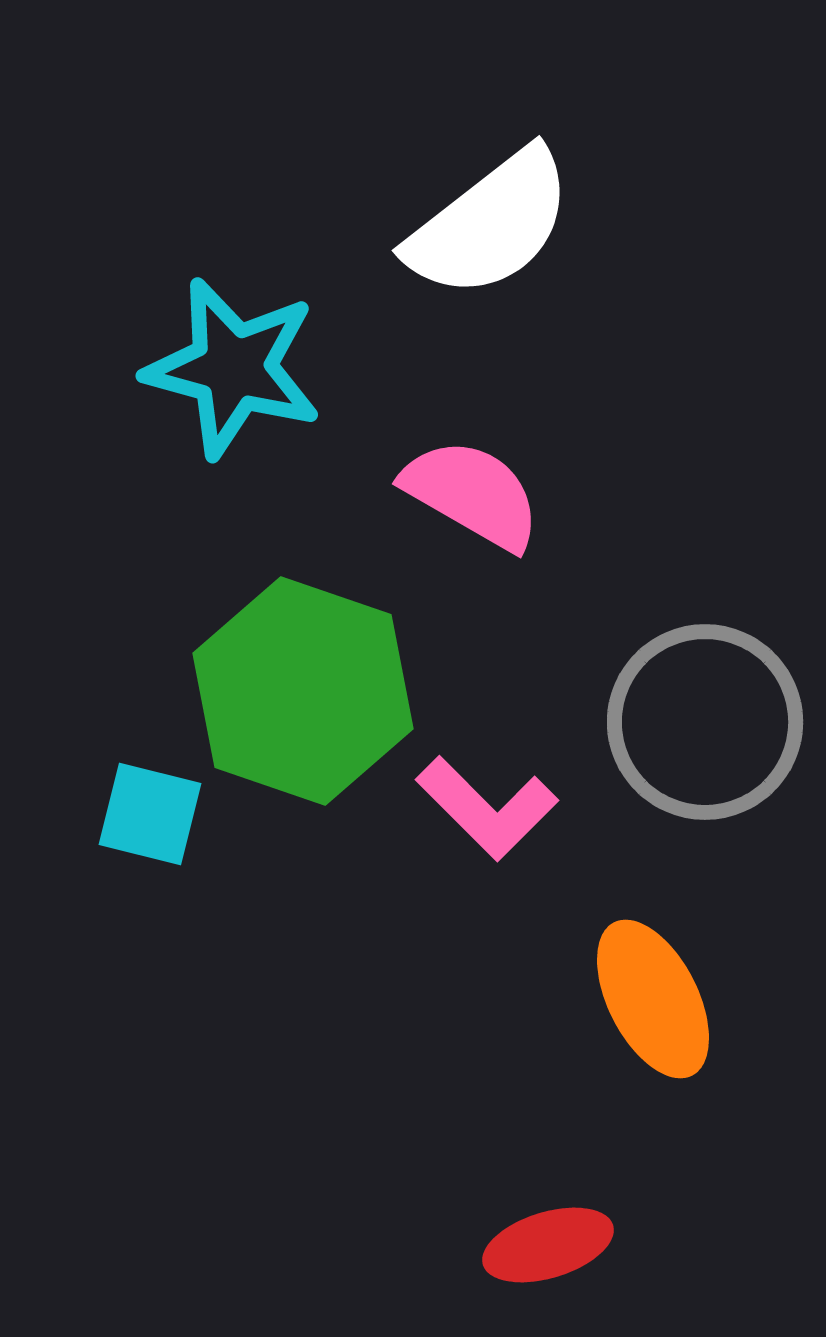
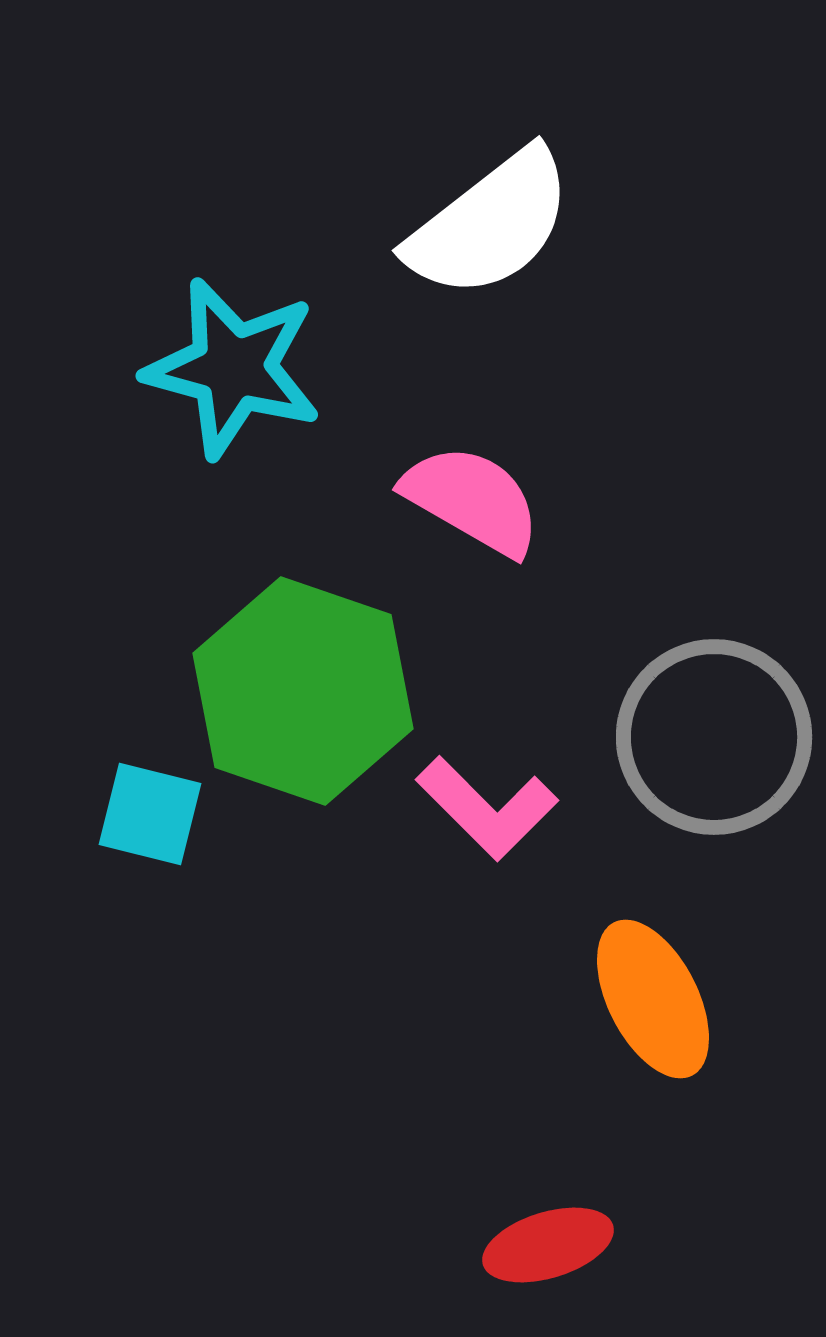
pink semicircle: moved 6 px down
gray circle: moved 9 px right, 15 px down
